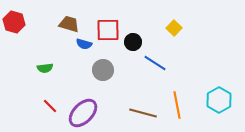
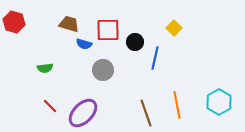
black circle: moved 2 px right
blue line: moved 5 px up; rotated 70 degrees clockwise
cyan hexagon: moved 2 px down
brown line: moved 3 px right; rotated 56 degrees clockwise
